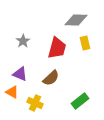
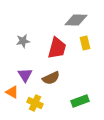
gray star: rotated 24 degrees clockwise
purple triangle: moved 5 px right, 1 px down; rotated 35 degrees clockwise
brown semicircle: rotated 18 degrees clockwise
green rectangle: rotated 18 degrees clockwise
